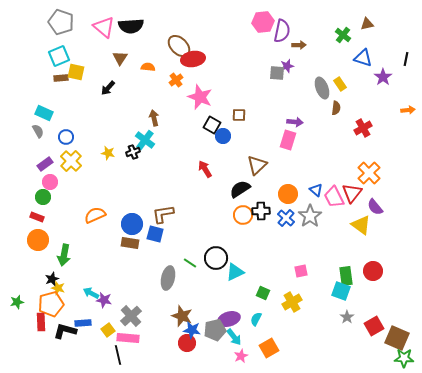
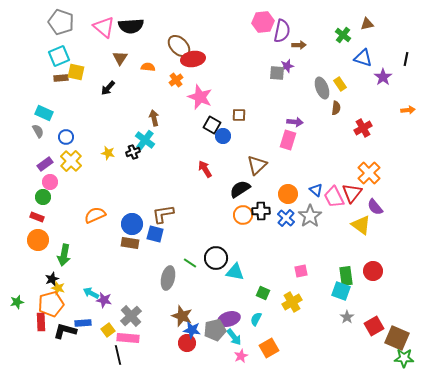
cyan triangle at (235, 272): rotated 36 degrees clockwise
